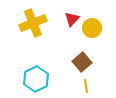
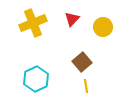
yellow circle: moved 11 px right, 1 px up
